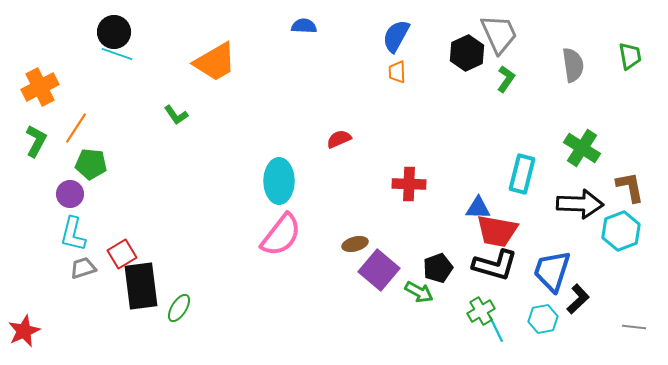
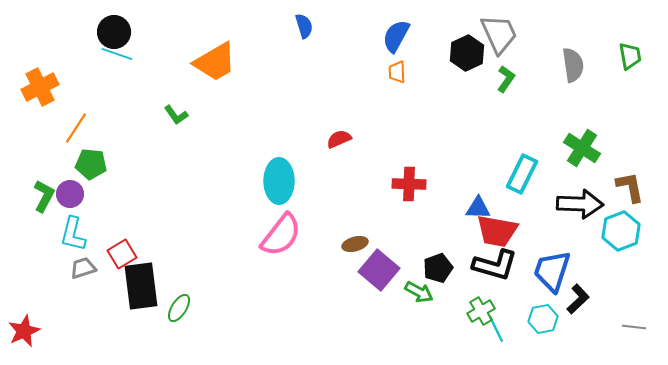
blue semicircle at (304, 26): rotated 70 degrees clockwise
green L-shape at (36, 141): moved 8 px right, 55 px down
cyan rectangle at (522, 174): rotated 12 degrees clockwise
